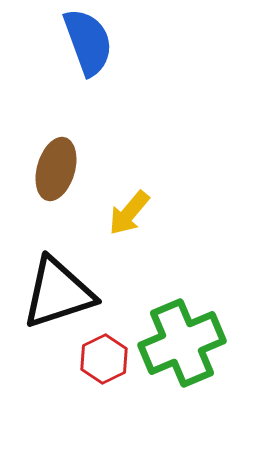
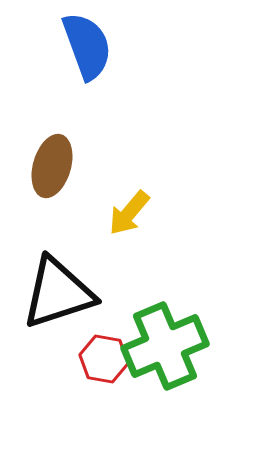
blue semicircle: moved 1 px left, 4 px down
brown ellipse: moved 4 px left, 3 px up
green cross: moved 17 px left, 3 px down
red hexagon: rotated 24 degrees counterclockwise
